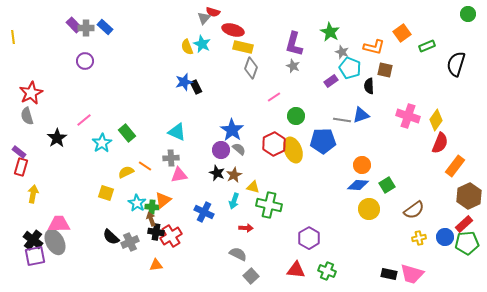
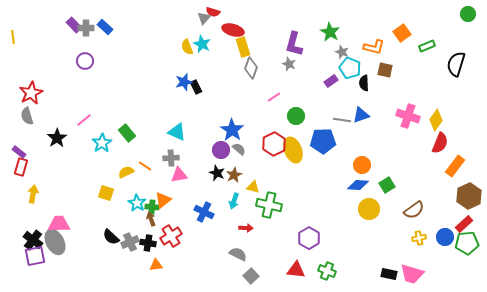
yellow rectangle at (243, 47): rotated 60 degrees clockwise
gray star at (293, 66): moved 4 px left, 2 px up
black semicircle at (369, 86): moved 5 px left, 3 px up
black cross at (156, 232): moved 8 px left, 11 px down
